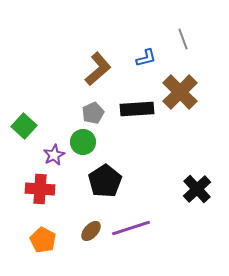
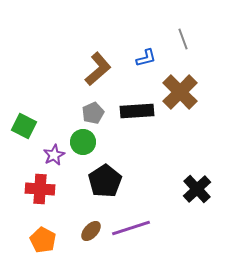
black rectangle: moved 2 px down
green square: rotated 15 degrees counterclockwise
